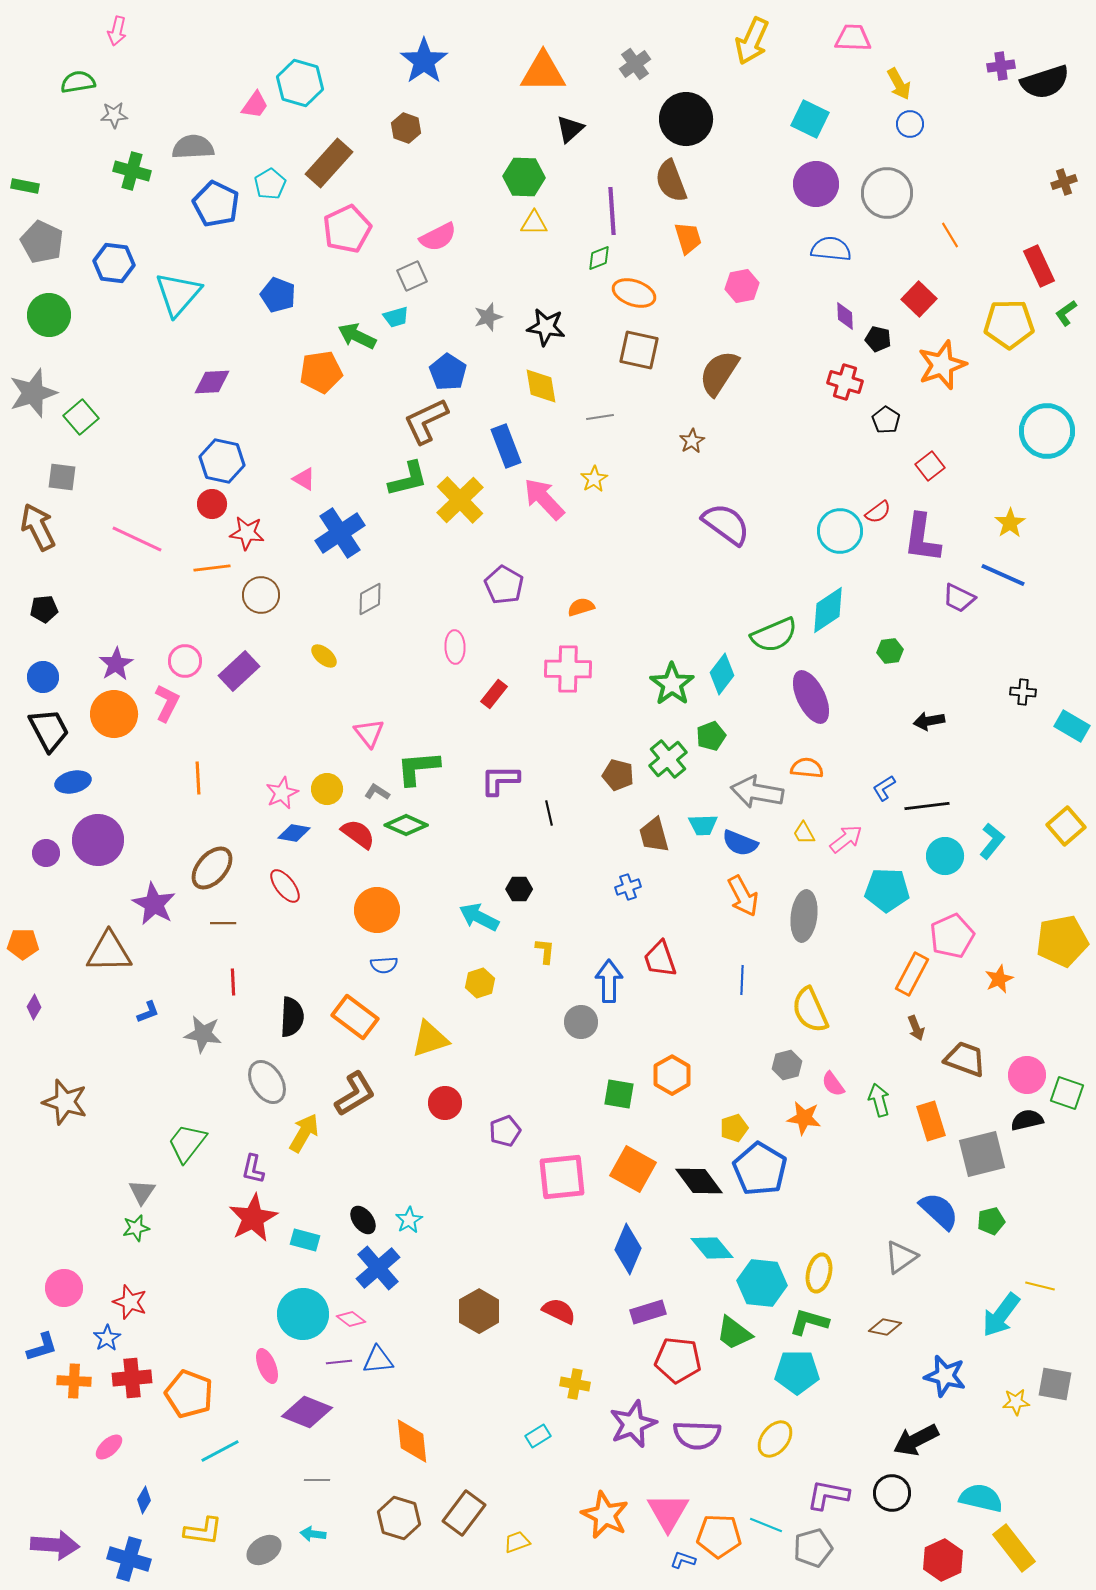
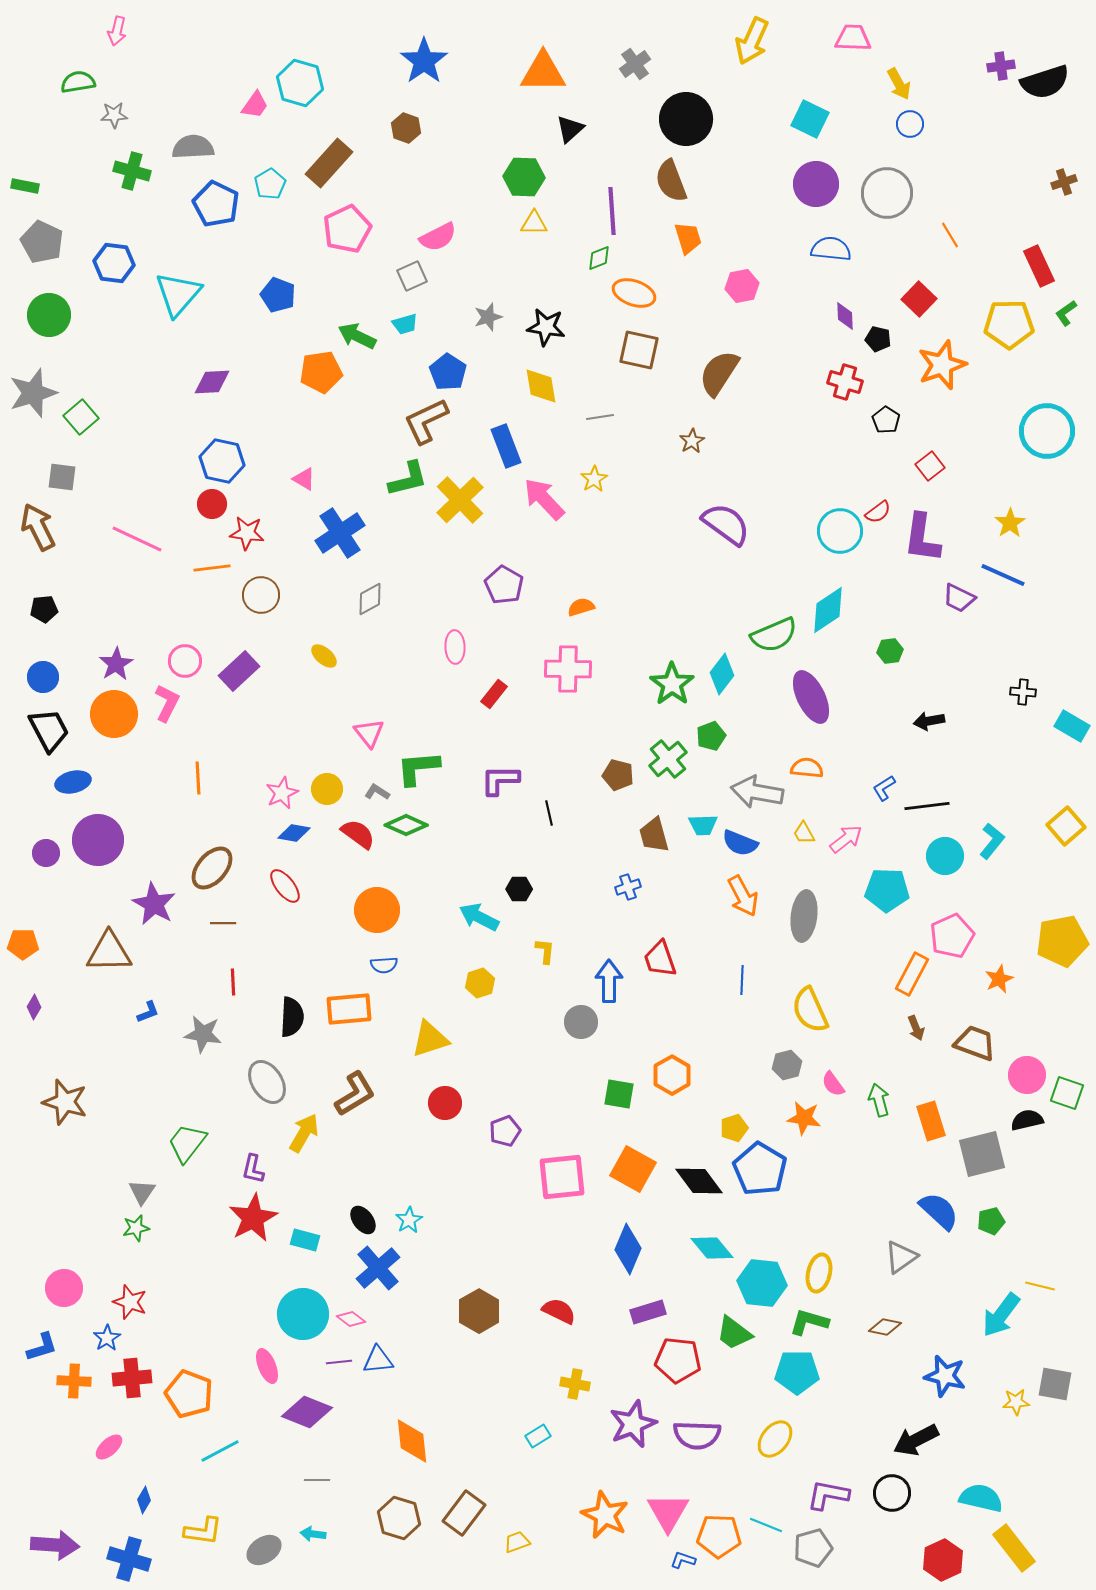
cyan trapezoid at (396, 317): moved 9 px right, 7 px down
orange rectangle at (355, 1017): moved 6 px left, 8 px up; rotated 42 degrees counterclockwise
brown trapezoid at (965, 1059): moved 10 px right, 16 px up
